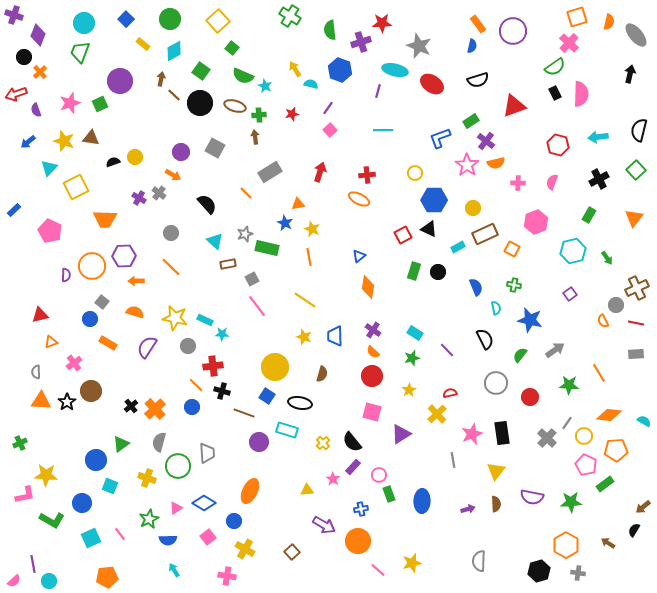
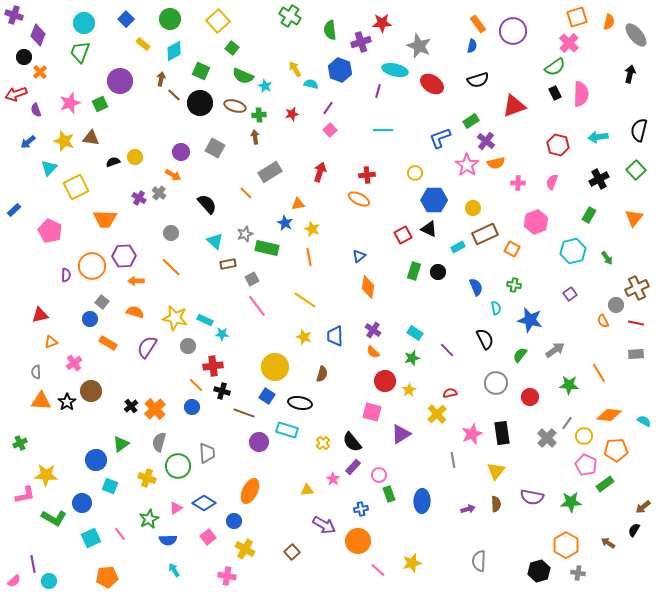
green square at (201, 71): rotated 12 degrees counterclockwise
red circle at (372, 376): moved 13 px right, 5 px down
green L-shape at (52, 520): moved 2 px right, 2 px up
